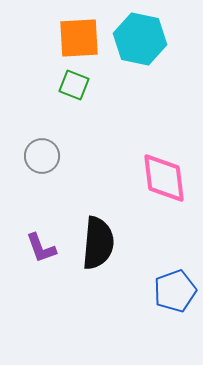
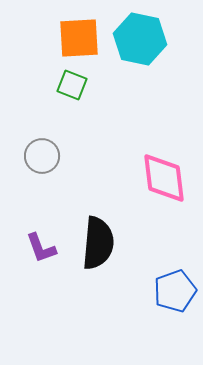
green square: moved 2 px left
